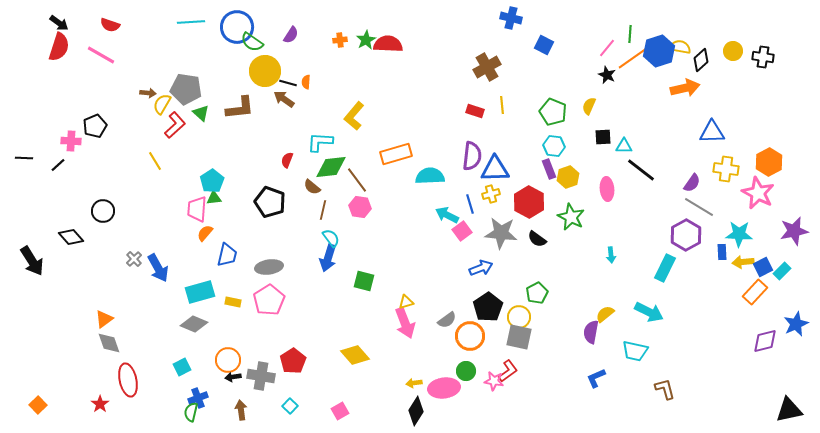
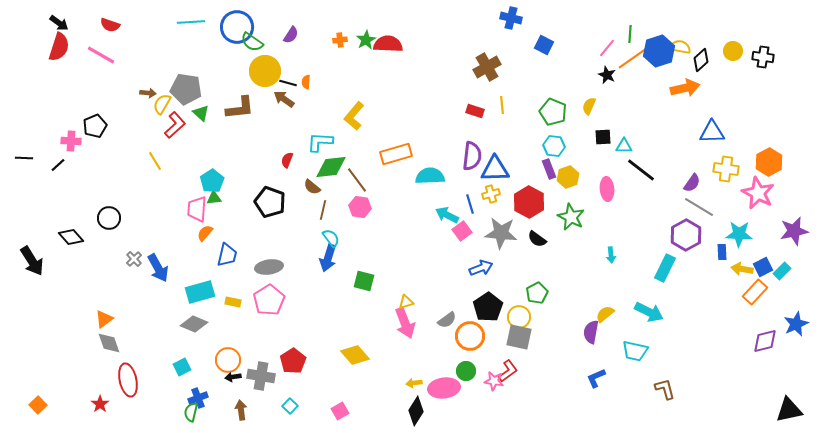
black circle at (103, 211): moved 6 px right, 7 px down
yellow arrow at (743, 262): moved 1 px left, 7 px down; rotated 15 degrees clockwise
